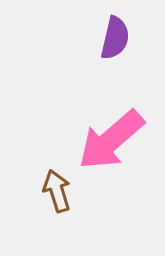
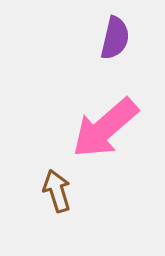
pink arrow: moved 6 px left, 12 px up
